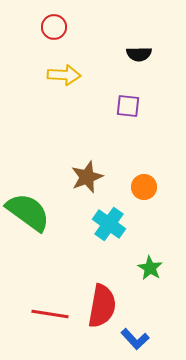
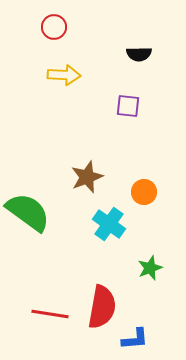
orange circle: moved 5 px down
green star: rotated 20 degrees clockwise
red semicircle: moved 1 px down
blue L-shape: rotated 52 degrees counterclockwise
